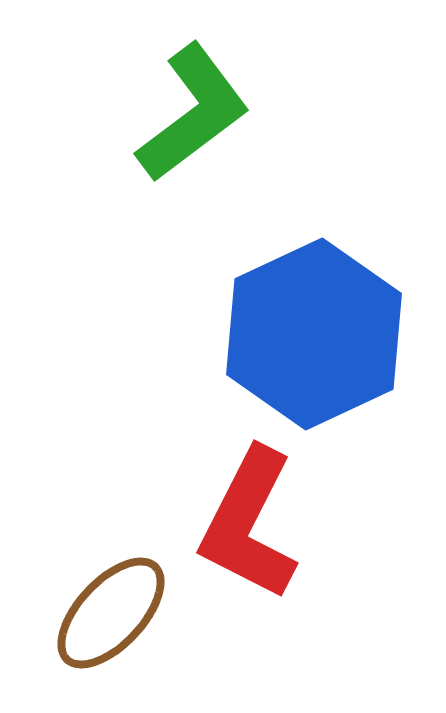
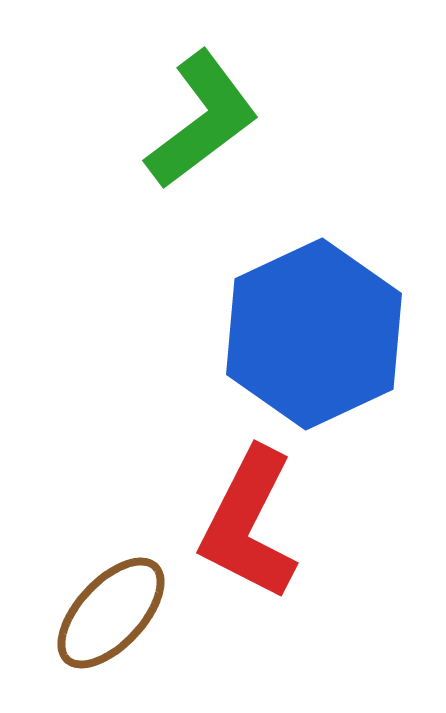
green L-shape: moved 9 px right, 7 px down
